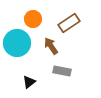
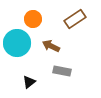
brown rectangle: moved 6 px right, 4 px up
brown arrow: rotated 30 degrees counterclockwise
